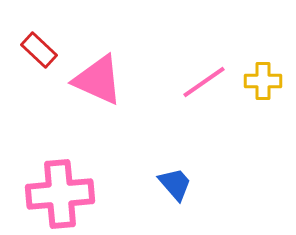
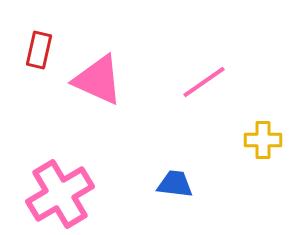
red rectangle: rotated 60 degrees clockwise
yellow cross: moved 59 px down
blue trapezoid: rotated 42 degrees counterclockwise
pink cross: rotated 26 degrees counterclockwise
